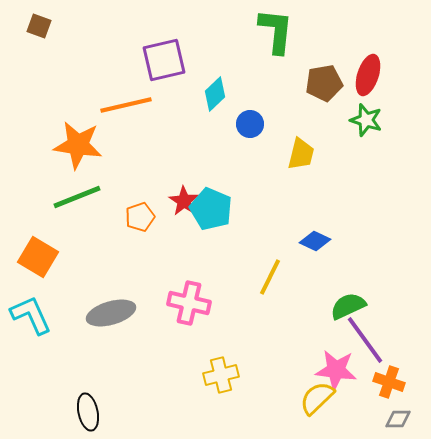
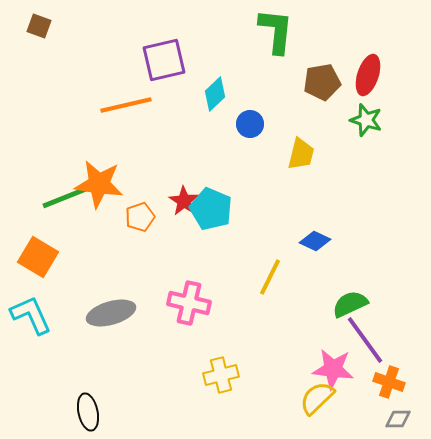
brown pentagon: moved 2 px left, 1 px up
orange star: moved 21 px right, 39 px down
green line: moved 11 px left
green semicircle: moved 2 px right, 2 px up
pink star: moved 3 px left, 1 px up
